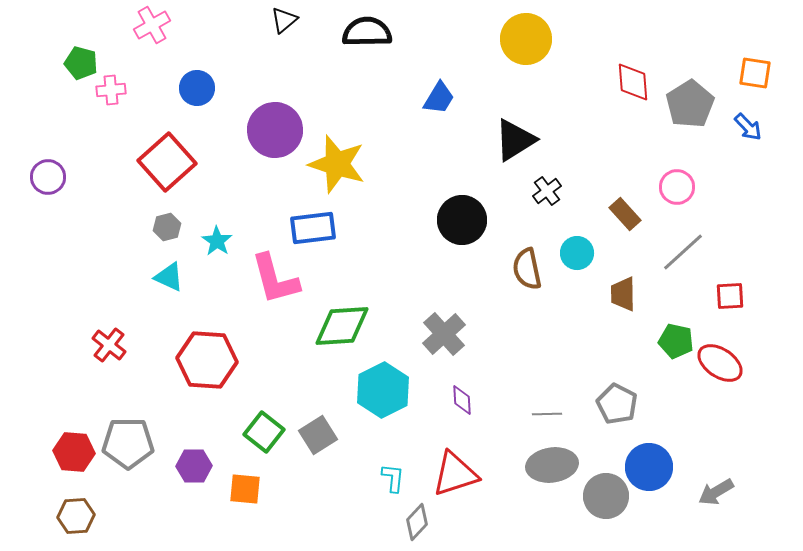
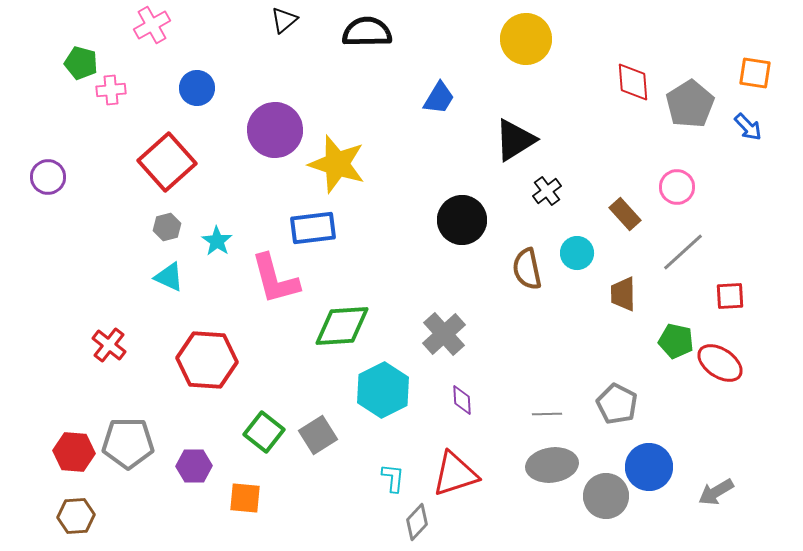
orange square at (245, 489): moved 9 px down
